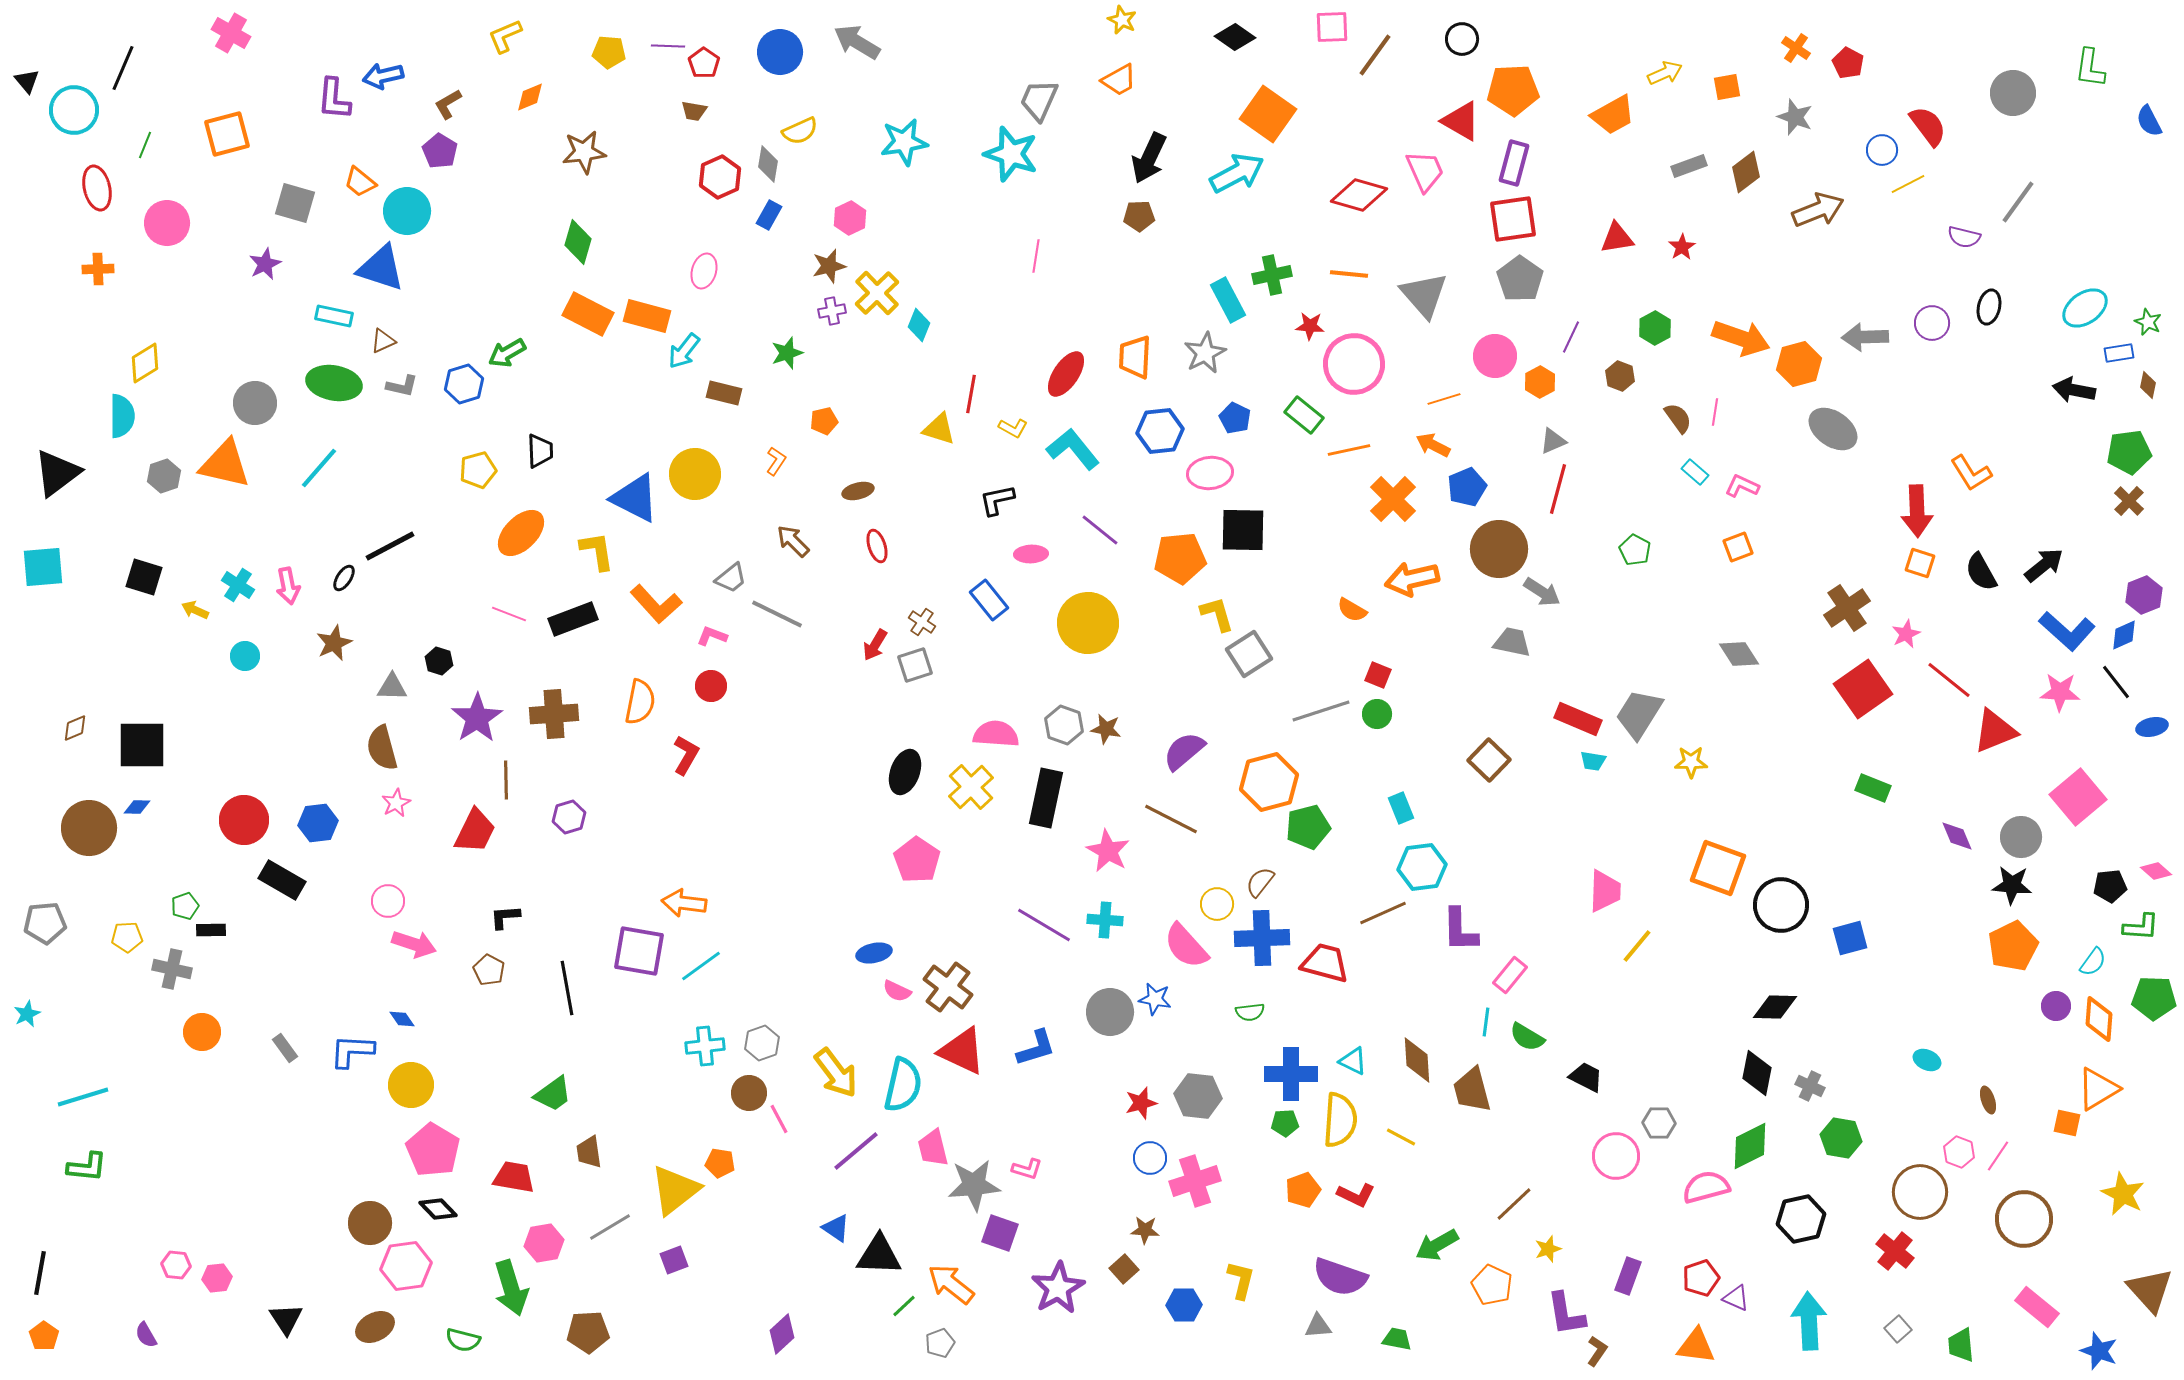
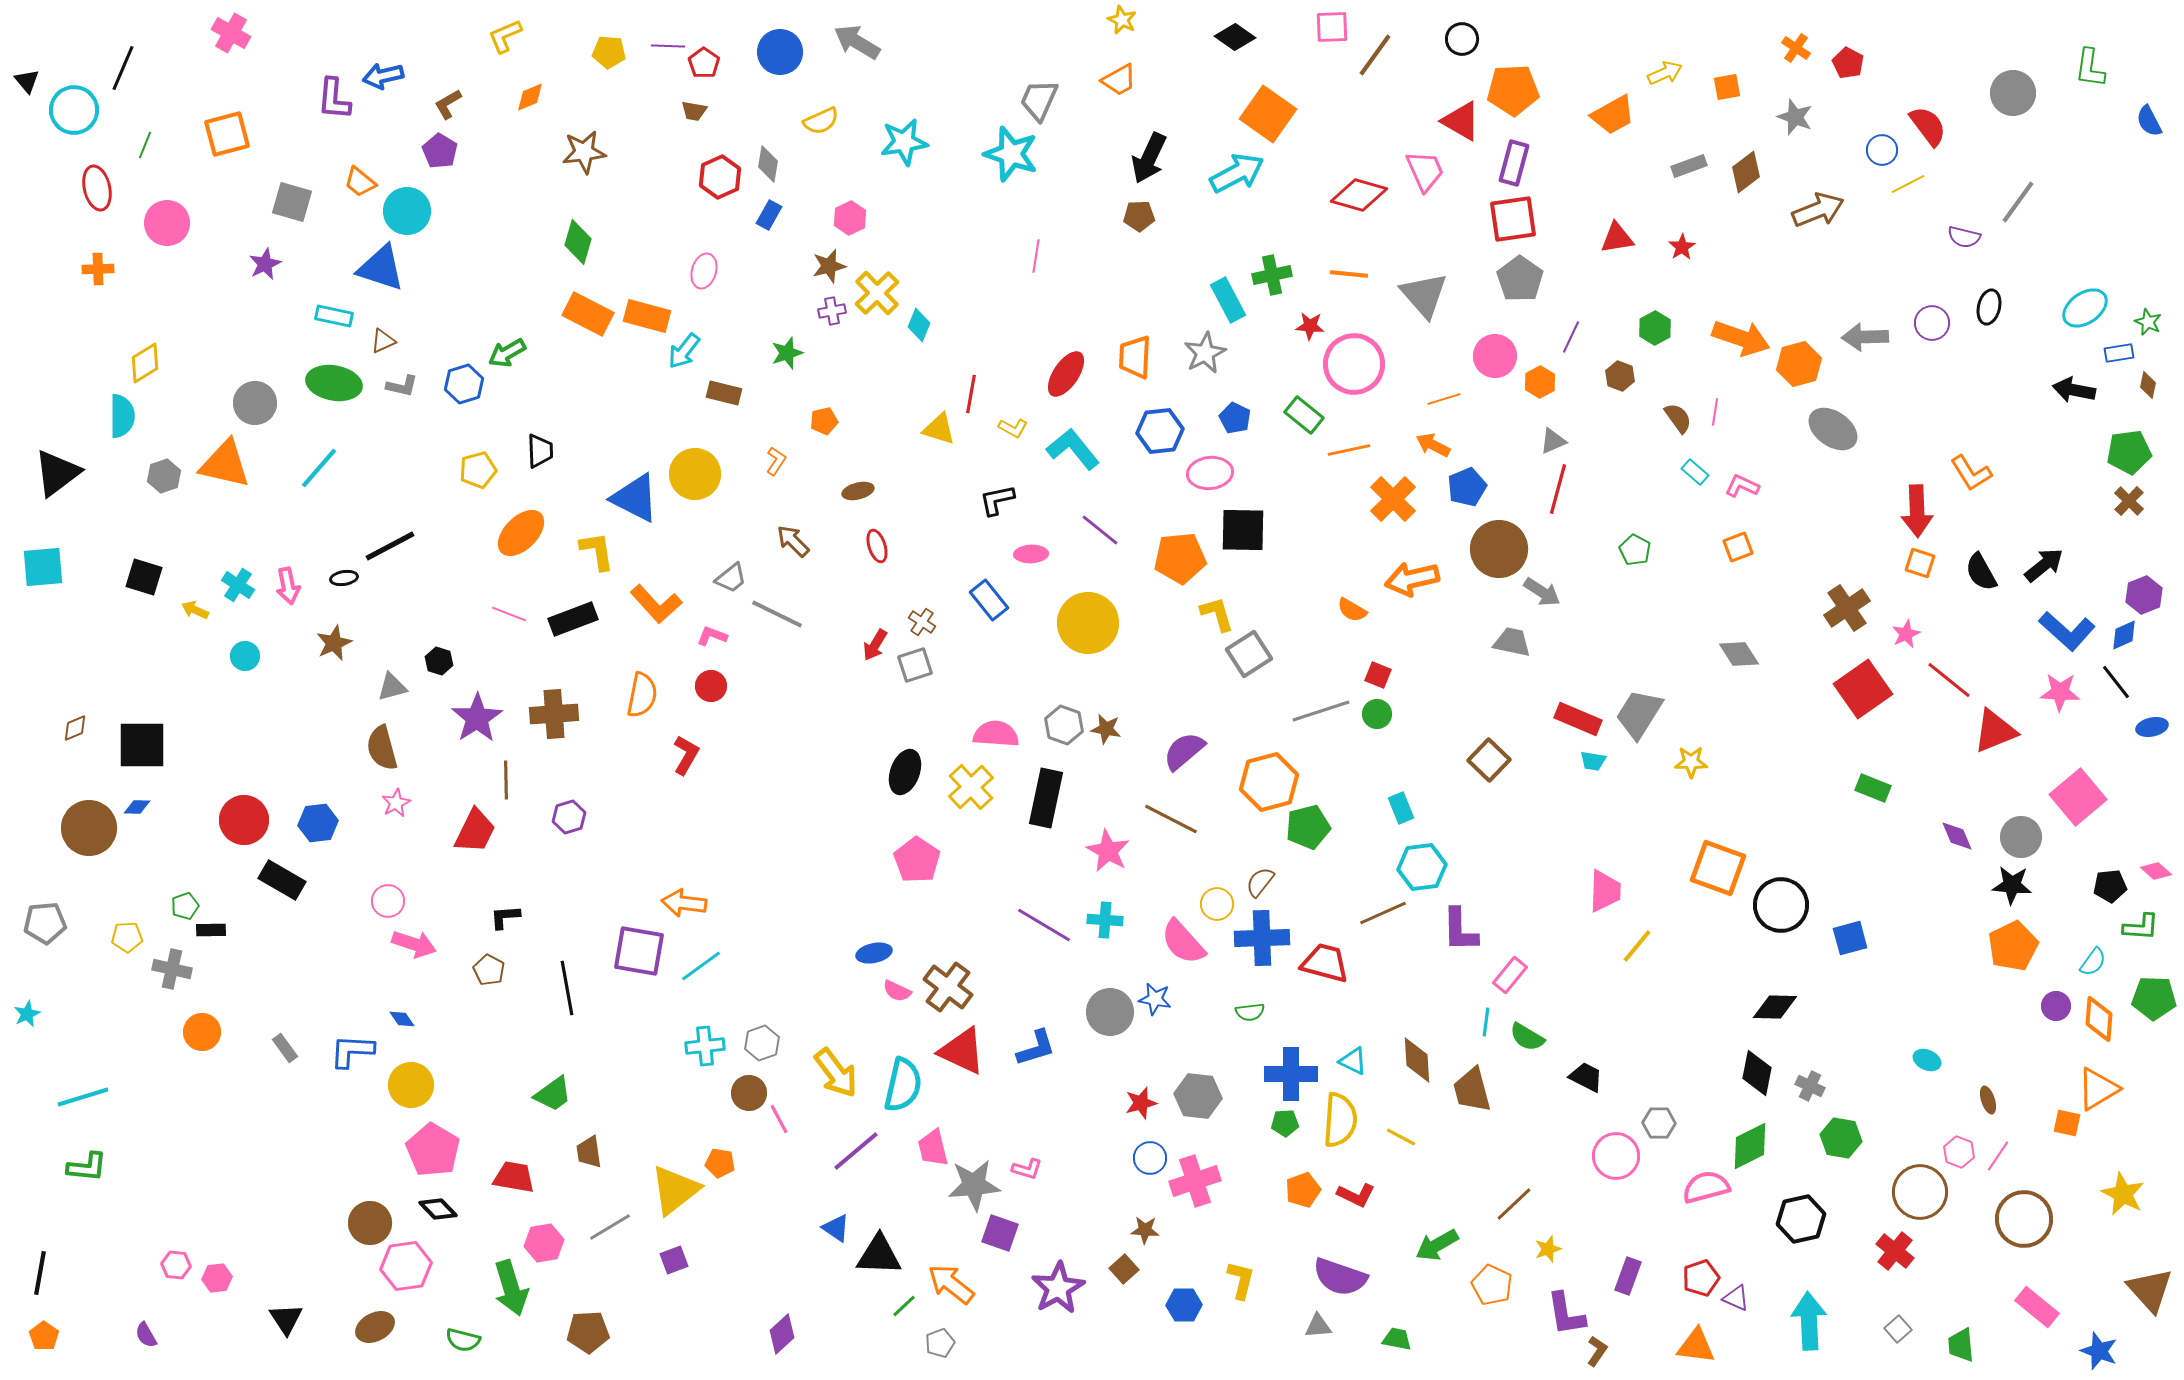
yellow semicircle at (800, 131): moved 21 px right, 10 px up
gray square at (295, 203): moved 3 px left, 1 px up
black ellipse at (344, 578): rotated 48 degrees clockwise
gray triangle at (392, 687): rotated 16 degrees counterclockwise
orange semicircle at (640, 702): moved 2 px right, 7 px up
pink semicircle at (1186, 946): moved 3 px left, 4 px up
